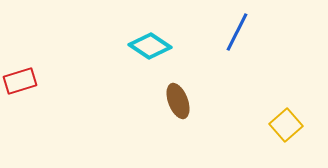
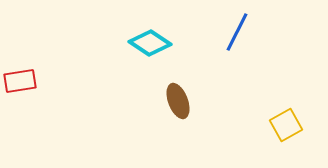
cyan diamond: moved 3 px up
red rectangle: rotated 8 degrees clockwise
yellow square: rotated 12 degrees clockwise
